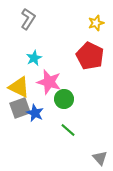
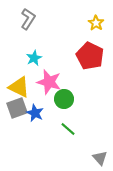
yellow star: rotated 21 degrees counterclockwise
gray square: moved 3 px left
green line: moved 1 px up
